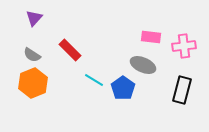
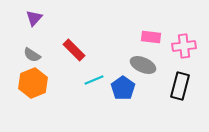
red rectangle: moved 4 px right
cyan line: rotated 54 degrees counterclockwise
black rectangle: moved 2 px left, 4 px up
